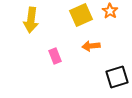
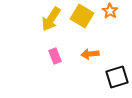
yellow square: moved 1 px right, 1 px down; rotated 35 degrees counterclockwise
yellow arrow: moved 20 px right, 1 px up; rotated 25 degrees clockwise
orange arrow: moved 1 px left, 8 px down
